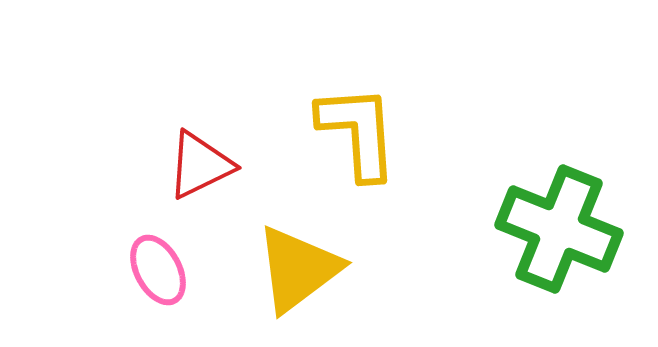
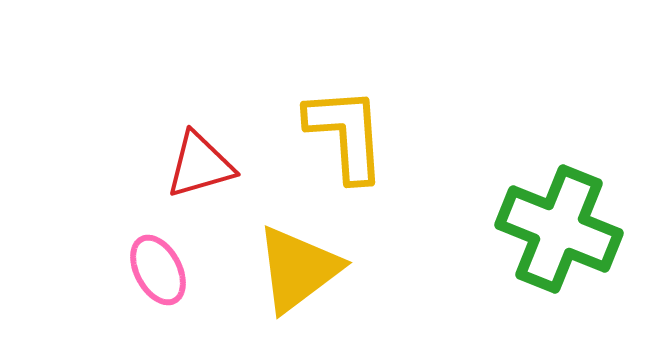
yellow L-shape: moved 12 px left, 2 px down
red triangle: rotated 10 degrees clockwise
